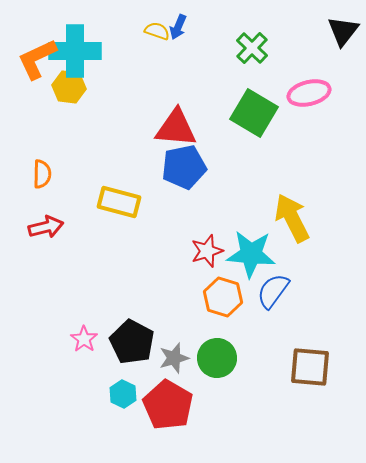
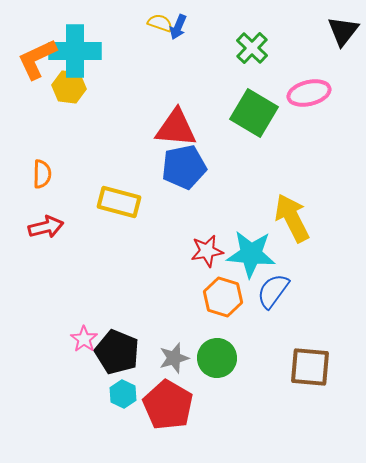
yellow semicircle: moved 3 px right, 8 px up
red star: rotated 8 degrees clockwise
black pentagon: moved 15 px left, 10 px down; rotated 6 degrees counterclockwise
